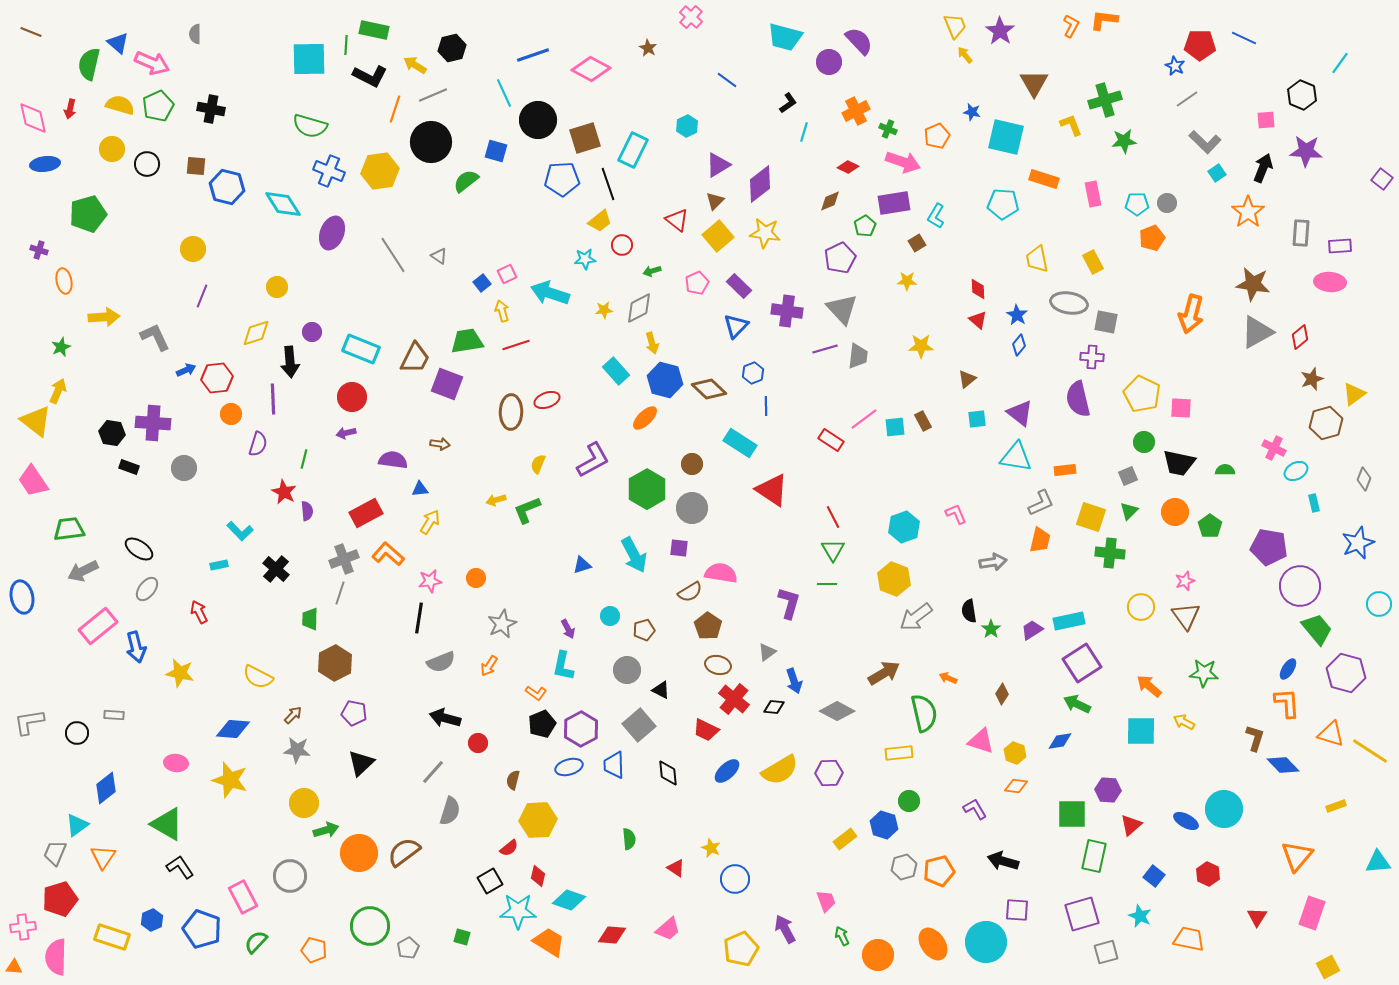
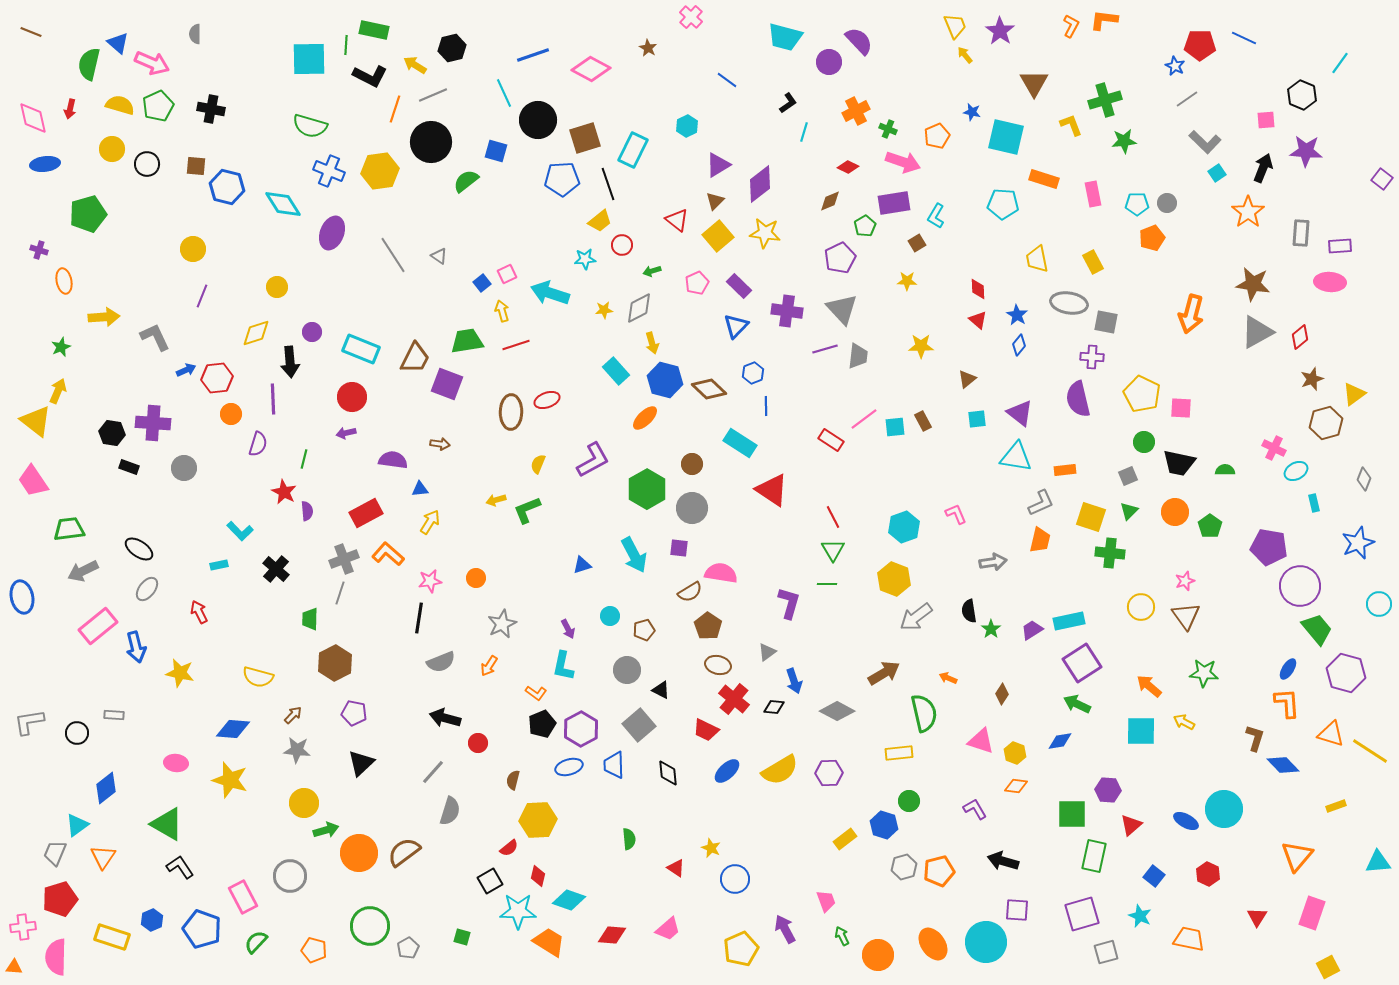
yellow semicircle at (258, 677): rotated 12 degrees counterclockwise
